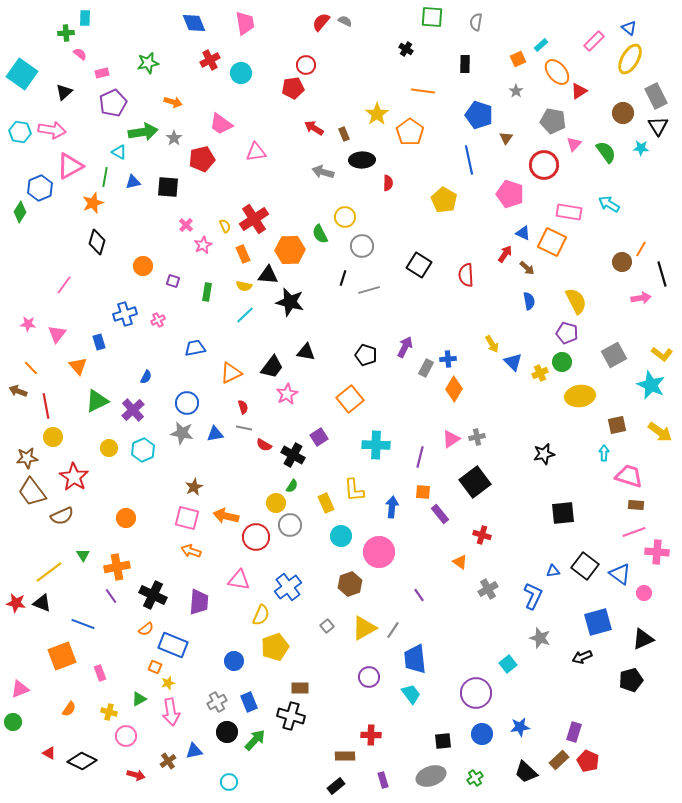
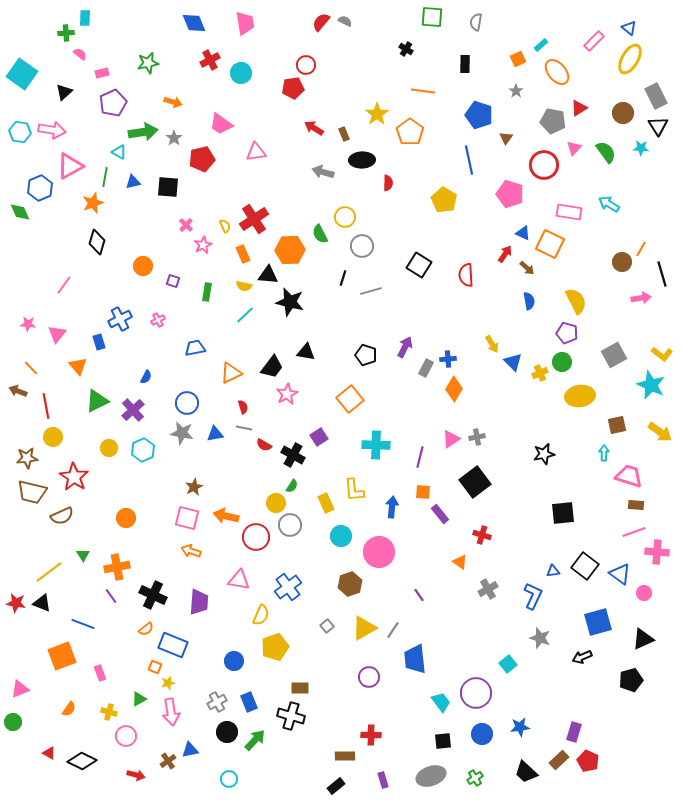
red triangle at (579, 91): moved 17 px down
pink triangle at (574, 144): moved 4 px down
green diamond at (20, 212): rotated 55 degrees counterclockwise
orange square at (552, 242): moved 2 px left, 2 px down
gray line at (369, 290): moved 2 px right, 1 px down
blue cross at (125, 314): moved 5 px left, 5 px down; rotated 10 degrees counterclockwise
brown trapezoid at (32, 492): rotated 40 degrees counterclockwise
cyan trapezoid at (411, 694): moved 30 px right, 8 px down
blue triangle at (194, 751): moved 4 px left, 1 px up
cyan circle at (229, 782): moved 3 px up
